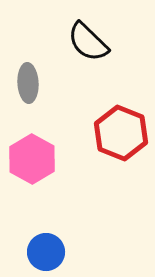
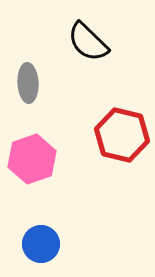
red hexagon: moved 1 px right, 2 px down; rotated 8 degrees counterclockwise
pink hexagon: rotated 12 degrees clockwise
blue circle: moved 5 px left, 8 px up
